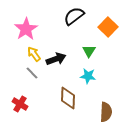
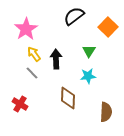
black arrow: rotated 72 degrees counterclockwise
cyan star: rotated 14 degrees counterclockwise
